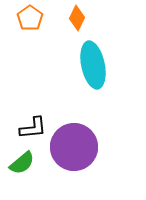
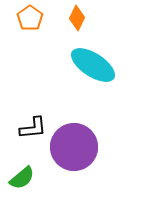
cyan ellipse: rotated 45 degrees counterclockwise
green semicircle: moved 15 px down
